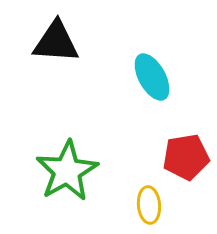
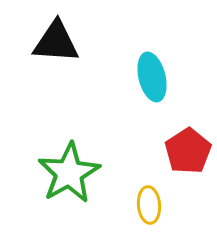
cyan ellipse: rotated 15 degrees clockwise
red pentagon: moved 2 px right, 6 px up; rotated 24 degrees counterclockwise
green star: moved 2 px right, 2 px down
